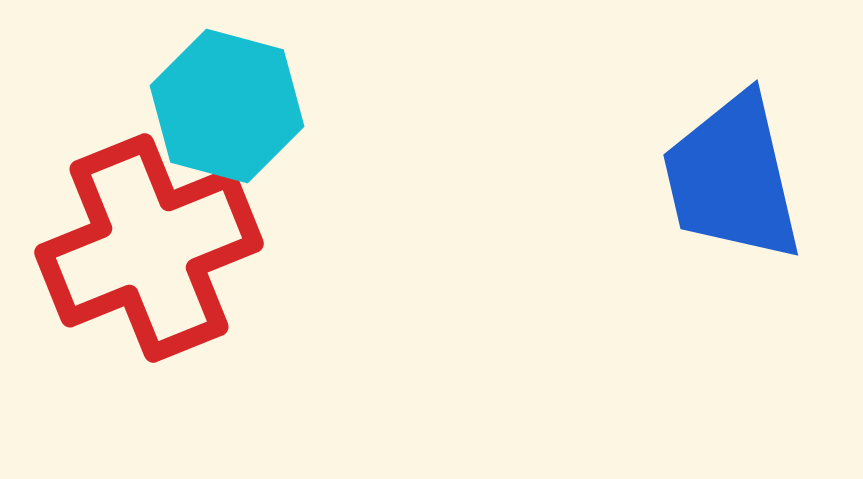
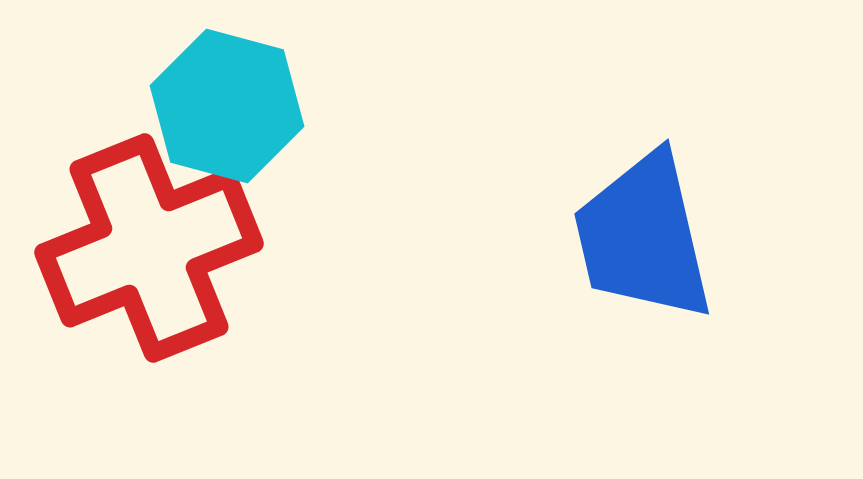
blue trapezoid: moved 89 px left, 59 px down
